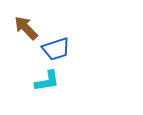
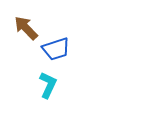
cyan L-shape: moved 1 px right, 4 px down; rotated 56 degrees counterclockwise
